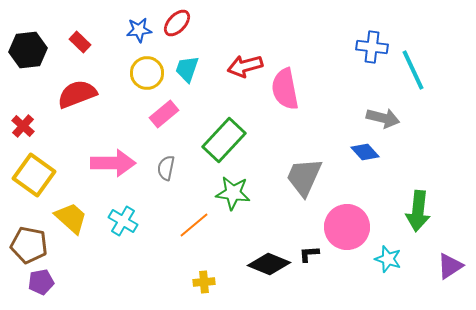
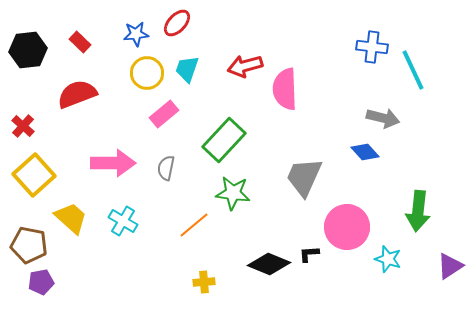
blue star: moved 3 px left, 4 px down
pink semicircle: rotated 9 degrees clockwise
yellow square: rotated 12 degrees clockwise
